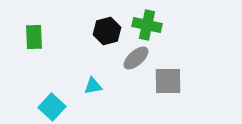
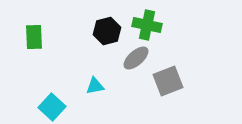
gray square: rotated 20 degrees counterclockwise
cyan triangle: moved 2 px right
